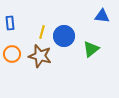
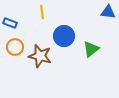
blue triangle: moved 6 px right, 4 px up
blue rectangle: rotated 64 degrees counterclockwise
yellow line: moved 20 px up; rotated 24 degrees counterclockwise
orange circle: moved 3 px right, 7 px up
